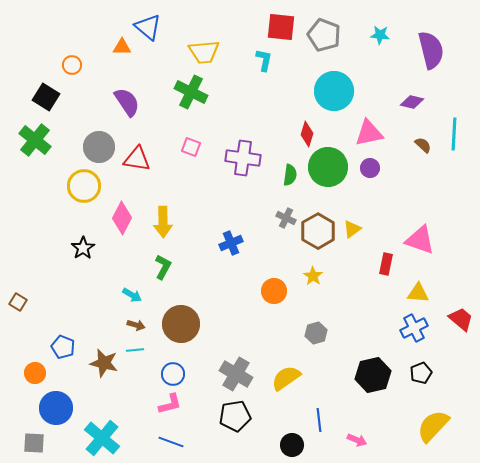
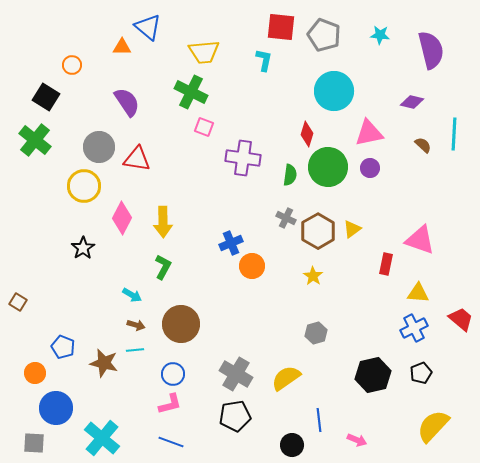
pink square at (191, 147): moved 13 px right, 20 px up
orange circle at (274, 291): moved 22 px left, 25 px up
